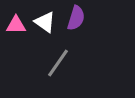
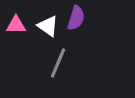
white triangle: moved 3 px right, 4 px down
gray line: rotated 12 degrees counterclockwise
